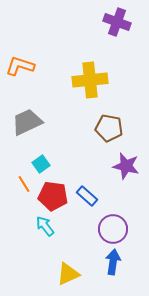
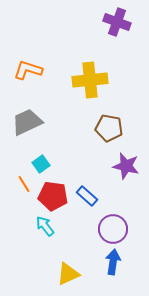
orange L-shape: moved 8 px right, 4 px down
